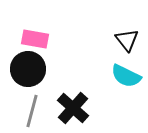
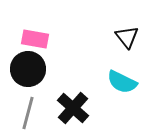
black triangle: moved 3 px up
cyan semicircle: moved 4 px left, 6 px down
gray line: moved 4 px left, 2 px down
